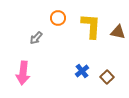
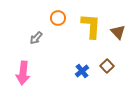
brown triangle: rotated 35 degrees clockwise
brown square: moved 11 px up
